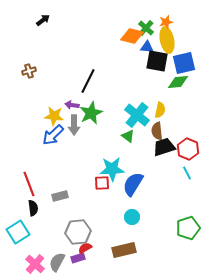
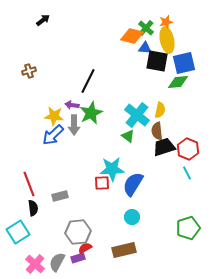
blue triangle: moved 2 px left, 1 px down
